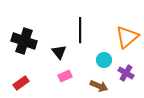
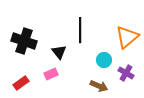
pink rectangle: moved 14 px left, 2 px up
